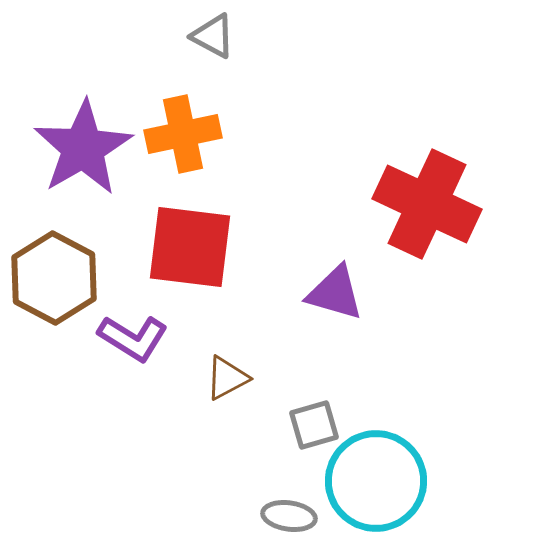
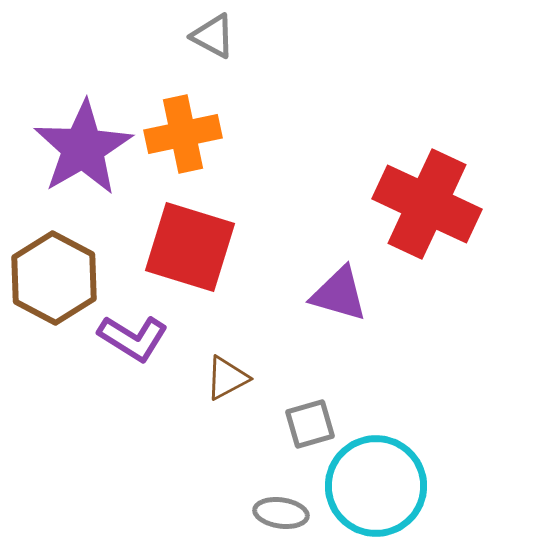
red square: rotated 10 degrees clockwise
purple triangle: moved 4 px right, 1 px down
gray square: moved 4 px left, 1 px up
cyan circle: moved 5 px down
gray ellipse: moved 8 px left, 3 px up
